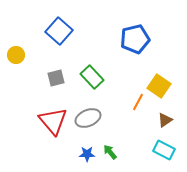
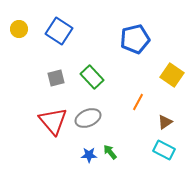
blue square: rotated 8 degrees counterclockwise
yellow circle: moved 3 px right, 26 px up
yellow square: moved 13 px right, 11 px up
brown triangle: moved 2 px down
blue star: moved 2 px right, 1 px down
